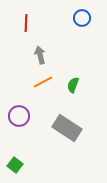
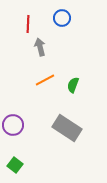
blue circle: moved 20 px left
red line: moved 2 px right, 1 px down
gray arrow: moved 8 px up
orange line: moved 2 px right, 2 px up
purple circle: moved 6 px left, 9 px down
